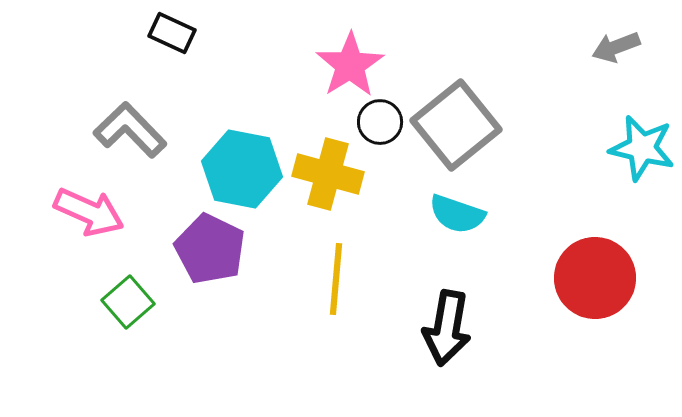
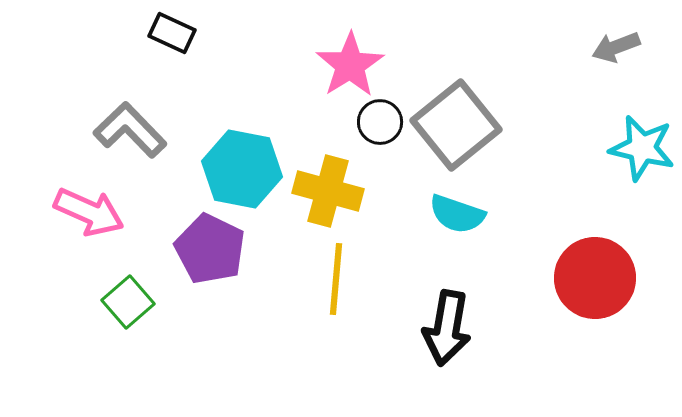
yellow cross: moved 17 px down
